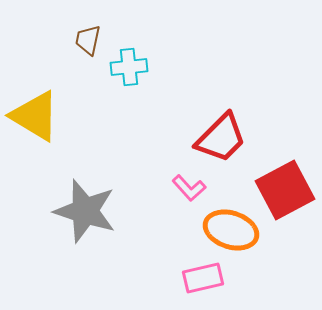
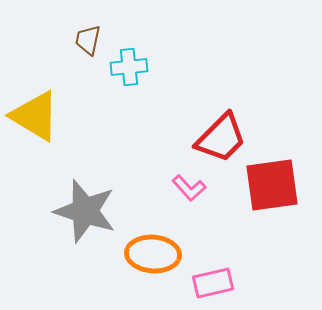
red square: moved 13 px left, 5 px up; rotated 20 degrees clockwise
orange ellipse: moved 78 px left, 24 px down; rotated 14 degrees counterclockwise
pink rectangle: moved 10 px right, 5 px down
